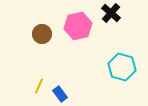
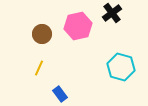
black cross: moved 1 px right; rotated 12 degrees clockwise
cyan hexagon: moved 1 px left
yellow line: moved 18 px up
